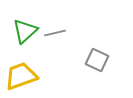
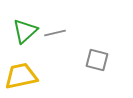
gray square: rotated 10 degrees counterclockwise
yellow trapezoid: rotated 8 degrees clockwise
